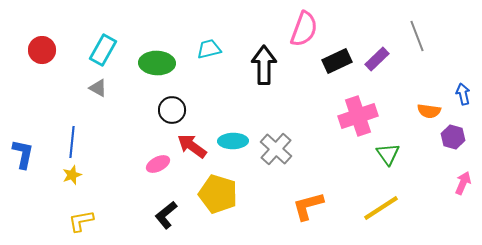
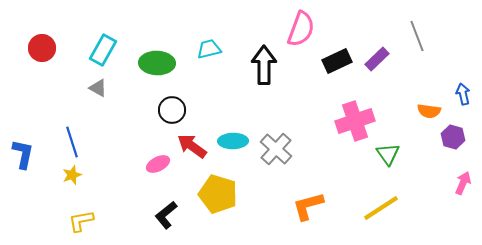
pink semicircle: moved 3 px left
red circle: moved 2 px up
pink cross: moved 3 px left, 5 px down
blue line: rotated 24 degrees counterclockwise
